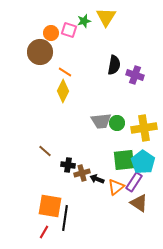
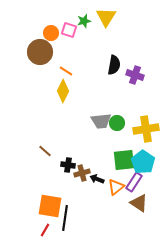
orange line: moved 1 px right, 1 px up
yellow cross: moved 2 px right, 1 px down
red line: moved 1 px right, 2 px up
